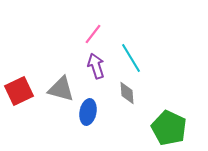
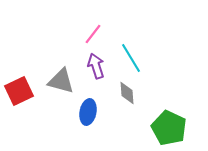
gray triangle: moved 8 px up
